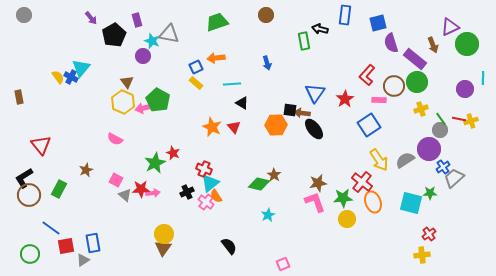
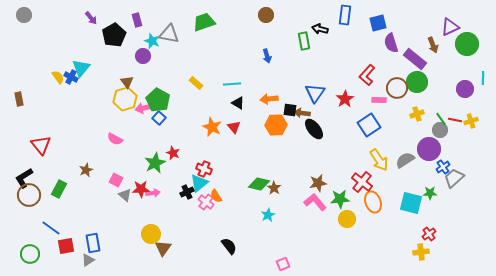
green trapezoid at (217, 22): moved 13 px left
orange arrow at (216, 58): moved 53 px right, 41 px down
blue arrow at (267, 63): moved 7 px up
blue square at (196, 67): moved 37 px left, 51 px down; rotated 24 degrees counterclockwise
brown circle at (394, 86): moved 3 px right, 2 px down
brown rectangle at (19, 97): moved 2 px down
yellow hexagon at (123, 102): moved 2 px right, 3 px up; rotated 20 degrees clockwise
black triangle at (242, 103): moved 4 px left
yellow cross at (421, 109): moved 4 px left, 5 px down
red line at (459, 119): moved 4 px left, 1 px down
brown star at (274, 175): moved 13 px down
cyan triangle at (210, 183): moved 11 px left
green star at (343, 198): moved 3 px left, 1 px down
pink L-shape at (315, 202): rotated 20 degrees counterclockwise
yellow circle at (164, 234): moved 13 px left
yellow cross at (422, 255): moved 1 px left, 3 px up
gray triangle at (83, 260): moved 5 px right
